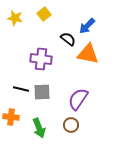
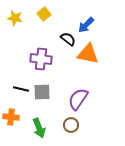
blue arrow: moved 1 px left, 1 px up
